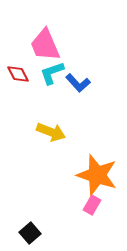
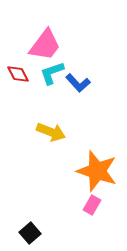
pink trapezoid: rotated 120 degrees counterclockwise
orange star: moved 4 px up
